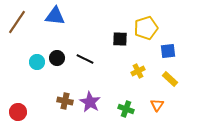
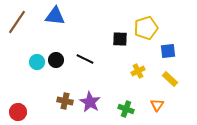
black circle: moved 1 px left, 2 px down
